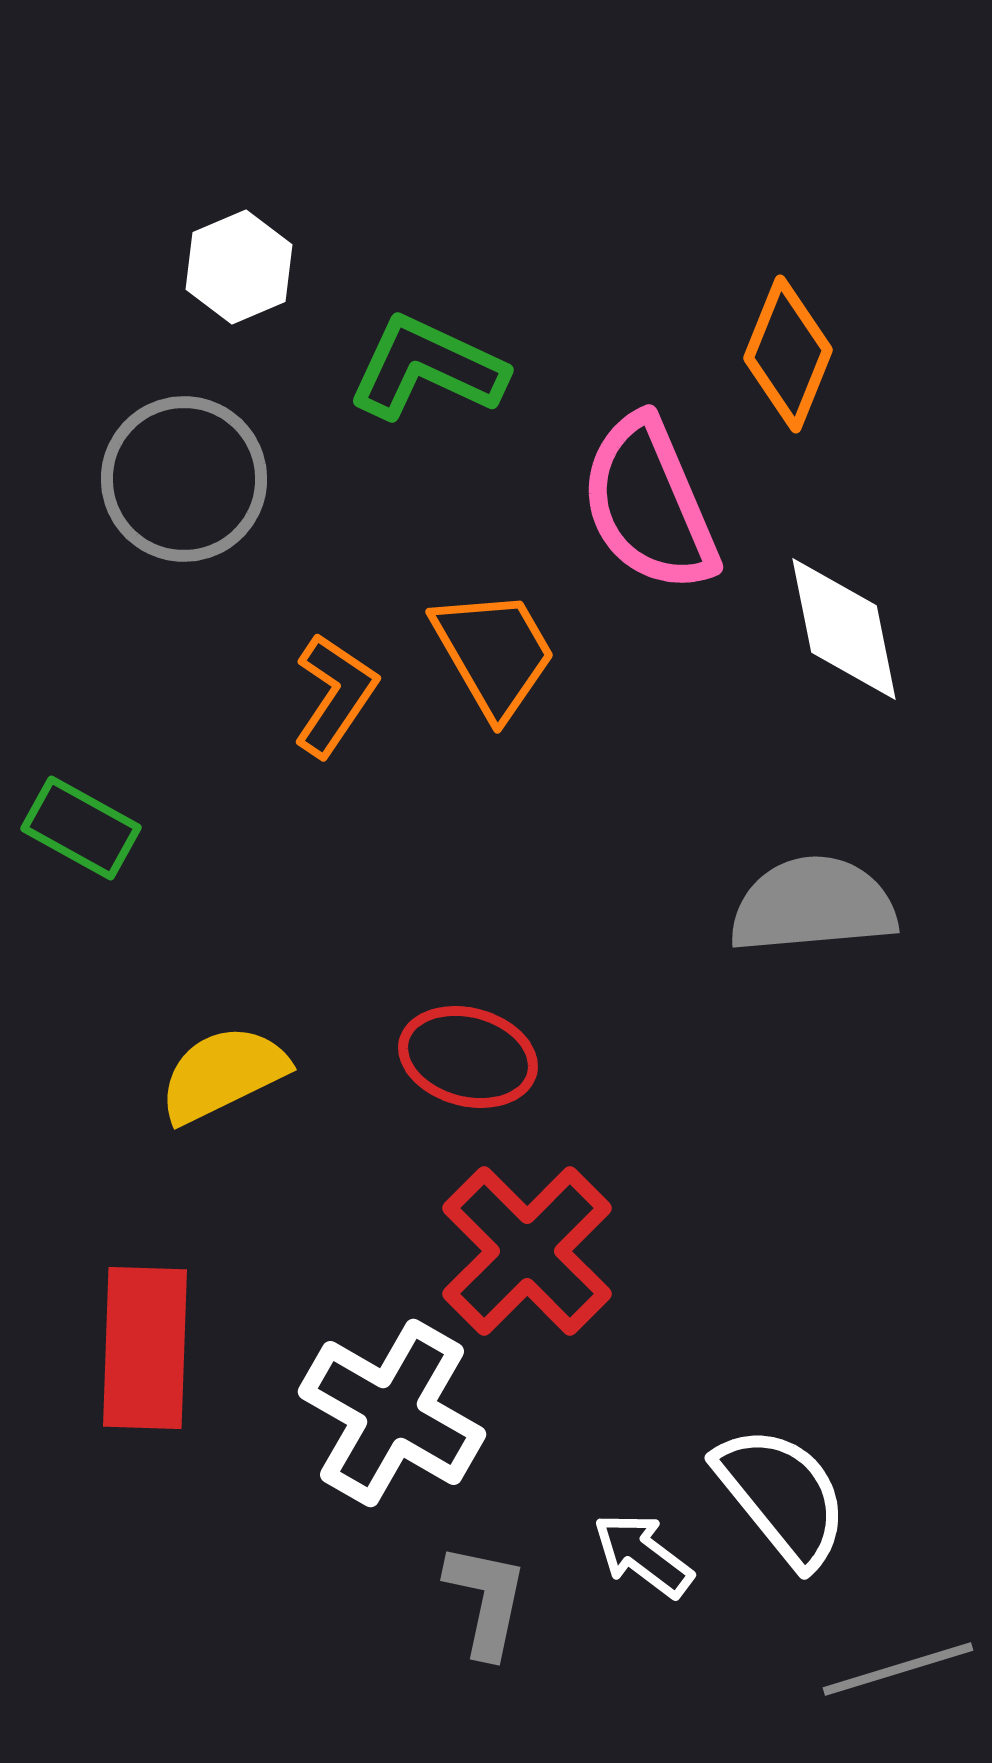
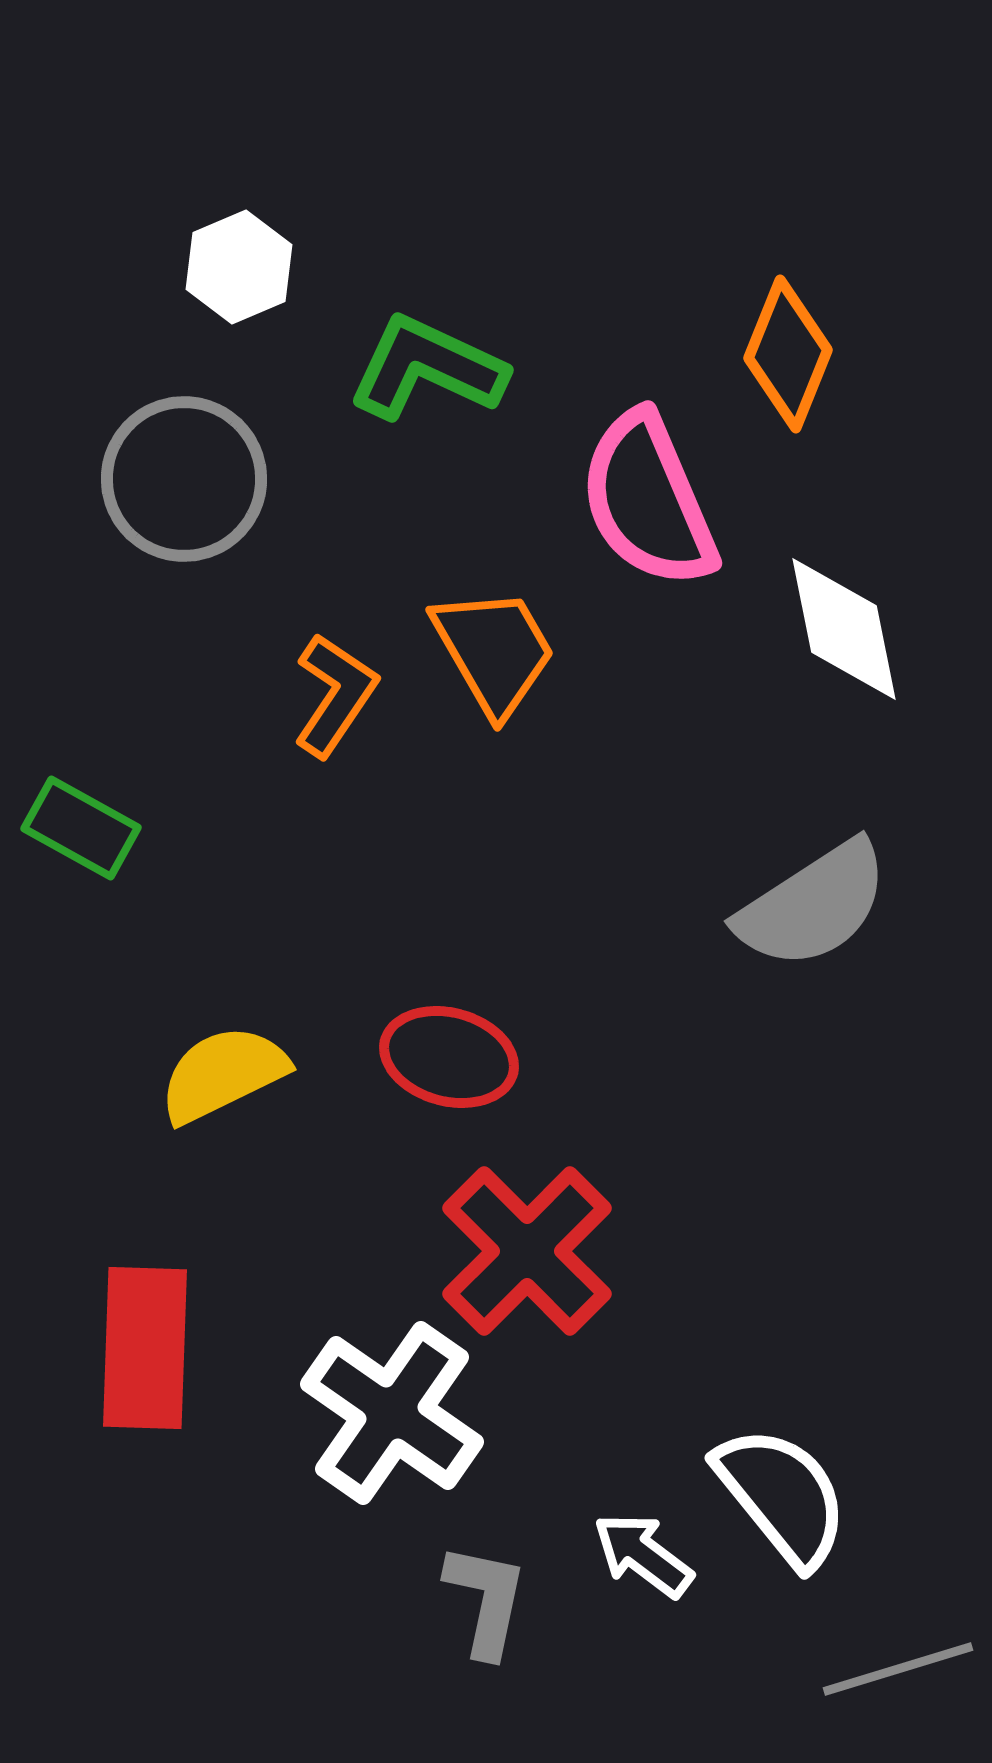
pink semicircle: moved 1 px left, 4 px up
orange trapezoid: moved 2 px up
gray semicircle: rotated 152 degrees clockwise
red ellipse: moved 19 px left
white cross: rotated 5 degrees clockwise
